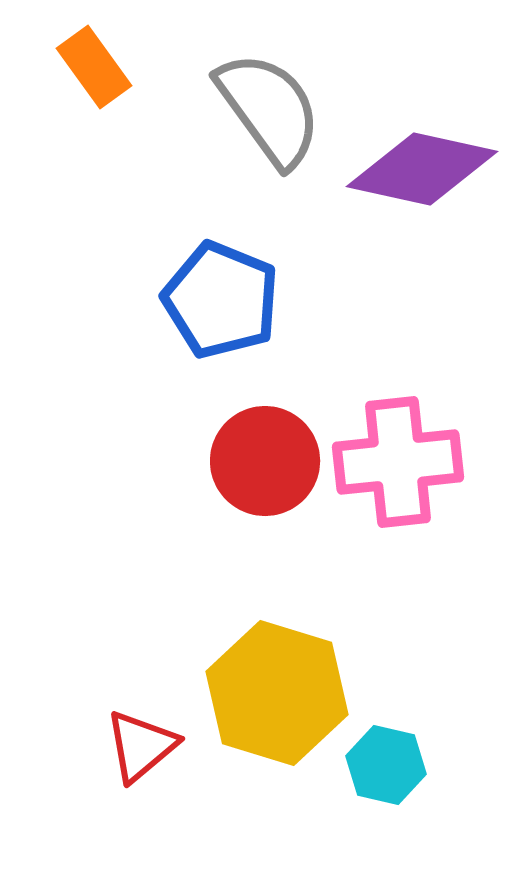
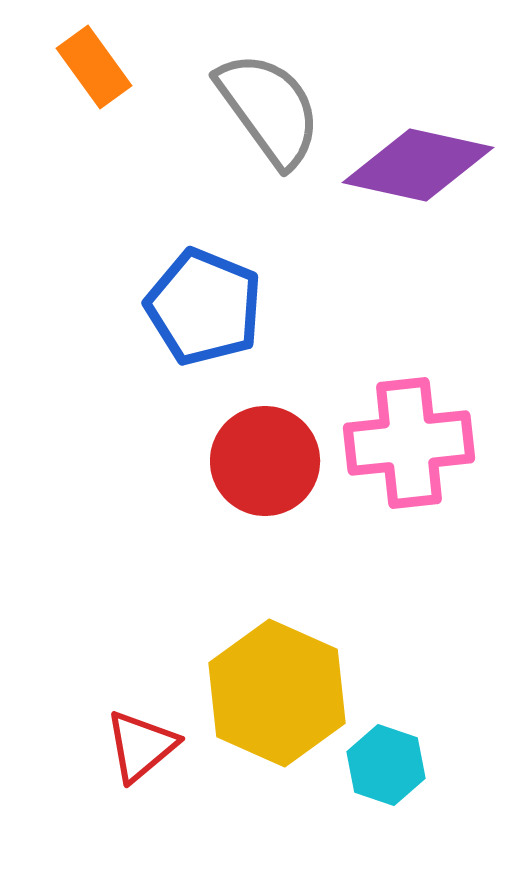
purple diamond: moved 4 px left, 4 px up
blue pentagon: moved 17 px left, 7 px down
pink cross: moved 11 px right, 19 px up
yellow hexagon: rotated 7 degrees clockwise
cyan hexagon: rotated 6 degrees clockwise
